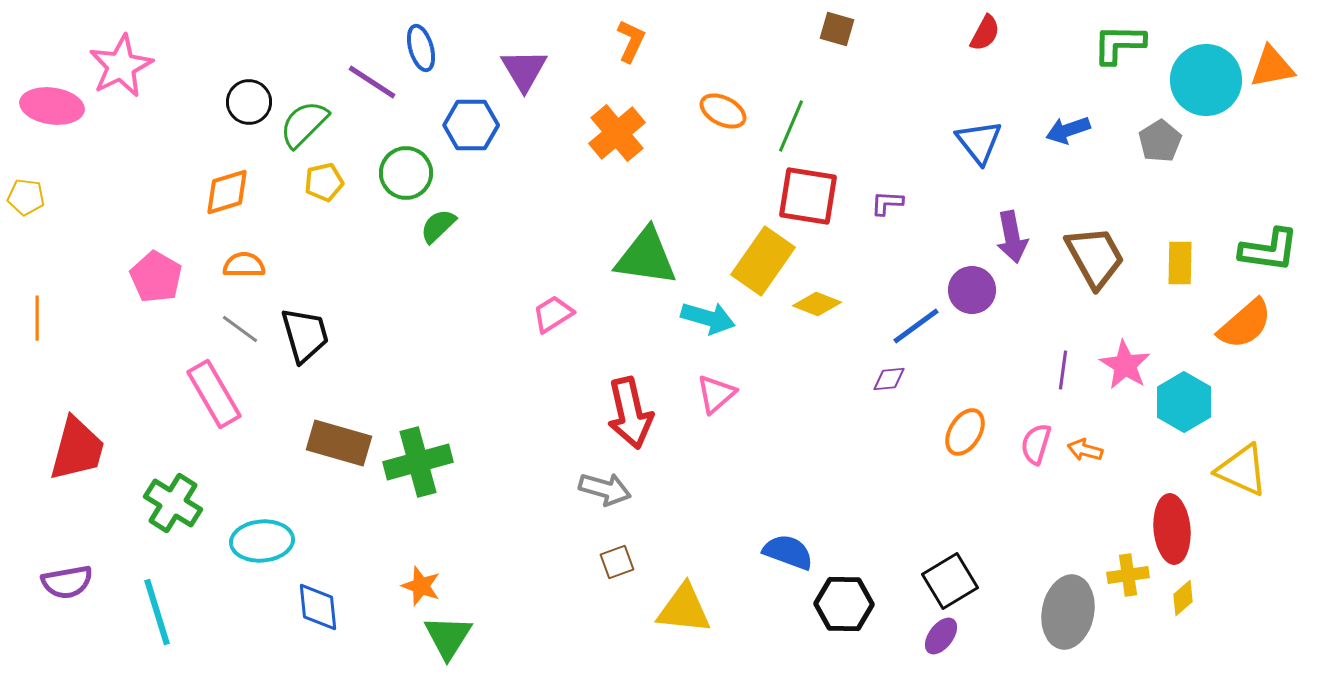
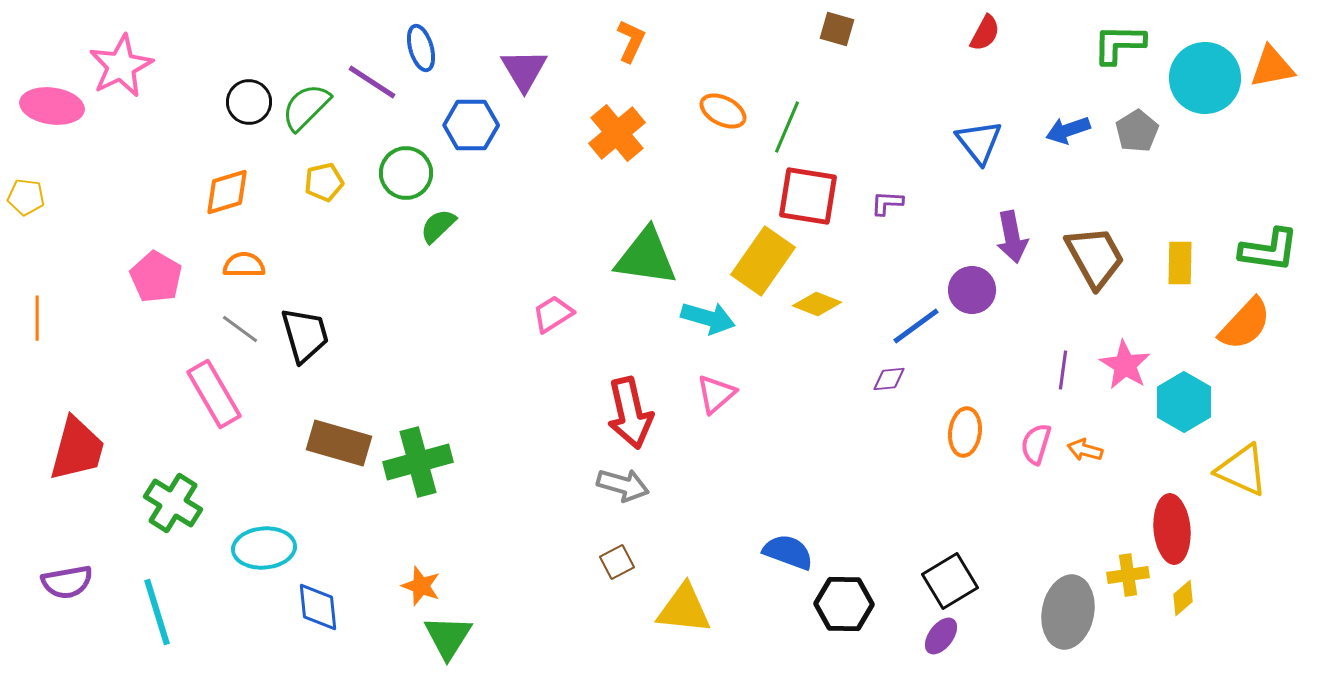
cyan circle at (1206, 80): moved 1 px left, 2 px up
green semicircle at (304, 124): moved 2 px right, 17 px up
green line at (791, 126): moved 4 px left, 1 px down
gray pentagon at (1160, 141): moved 23 px left, 10 px up
orange semicircle at (1245, 324): rotated 6 degrees counterclockwise
orange ellipse at (965, 432): rotated 24 degrees counterclockwise
gray arrow at (605, 489): moved 18 px right, 4 px up
cyan ellipse at (262, 541): moved 2 px right, 7 px down
brown square at (617, 562): rotated 8 degrees counterclockwise
